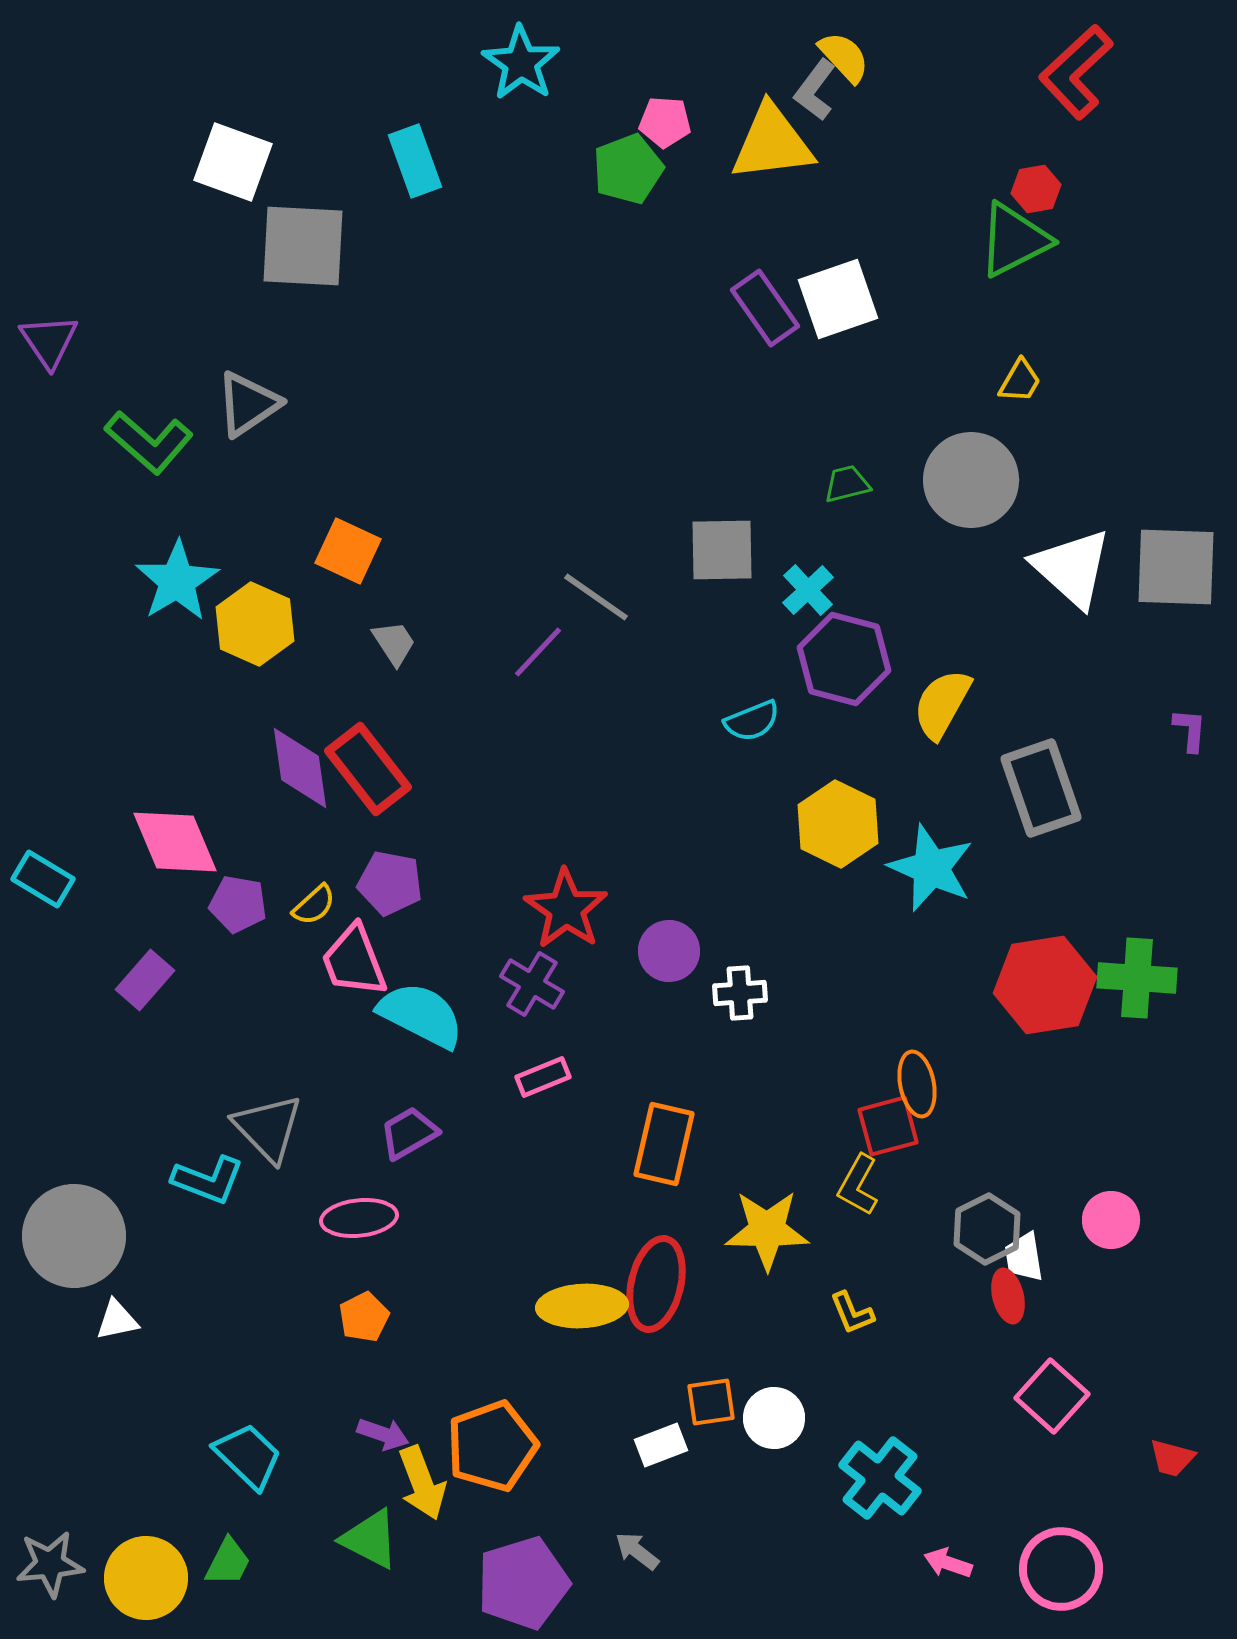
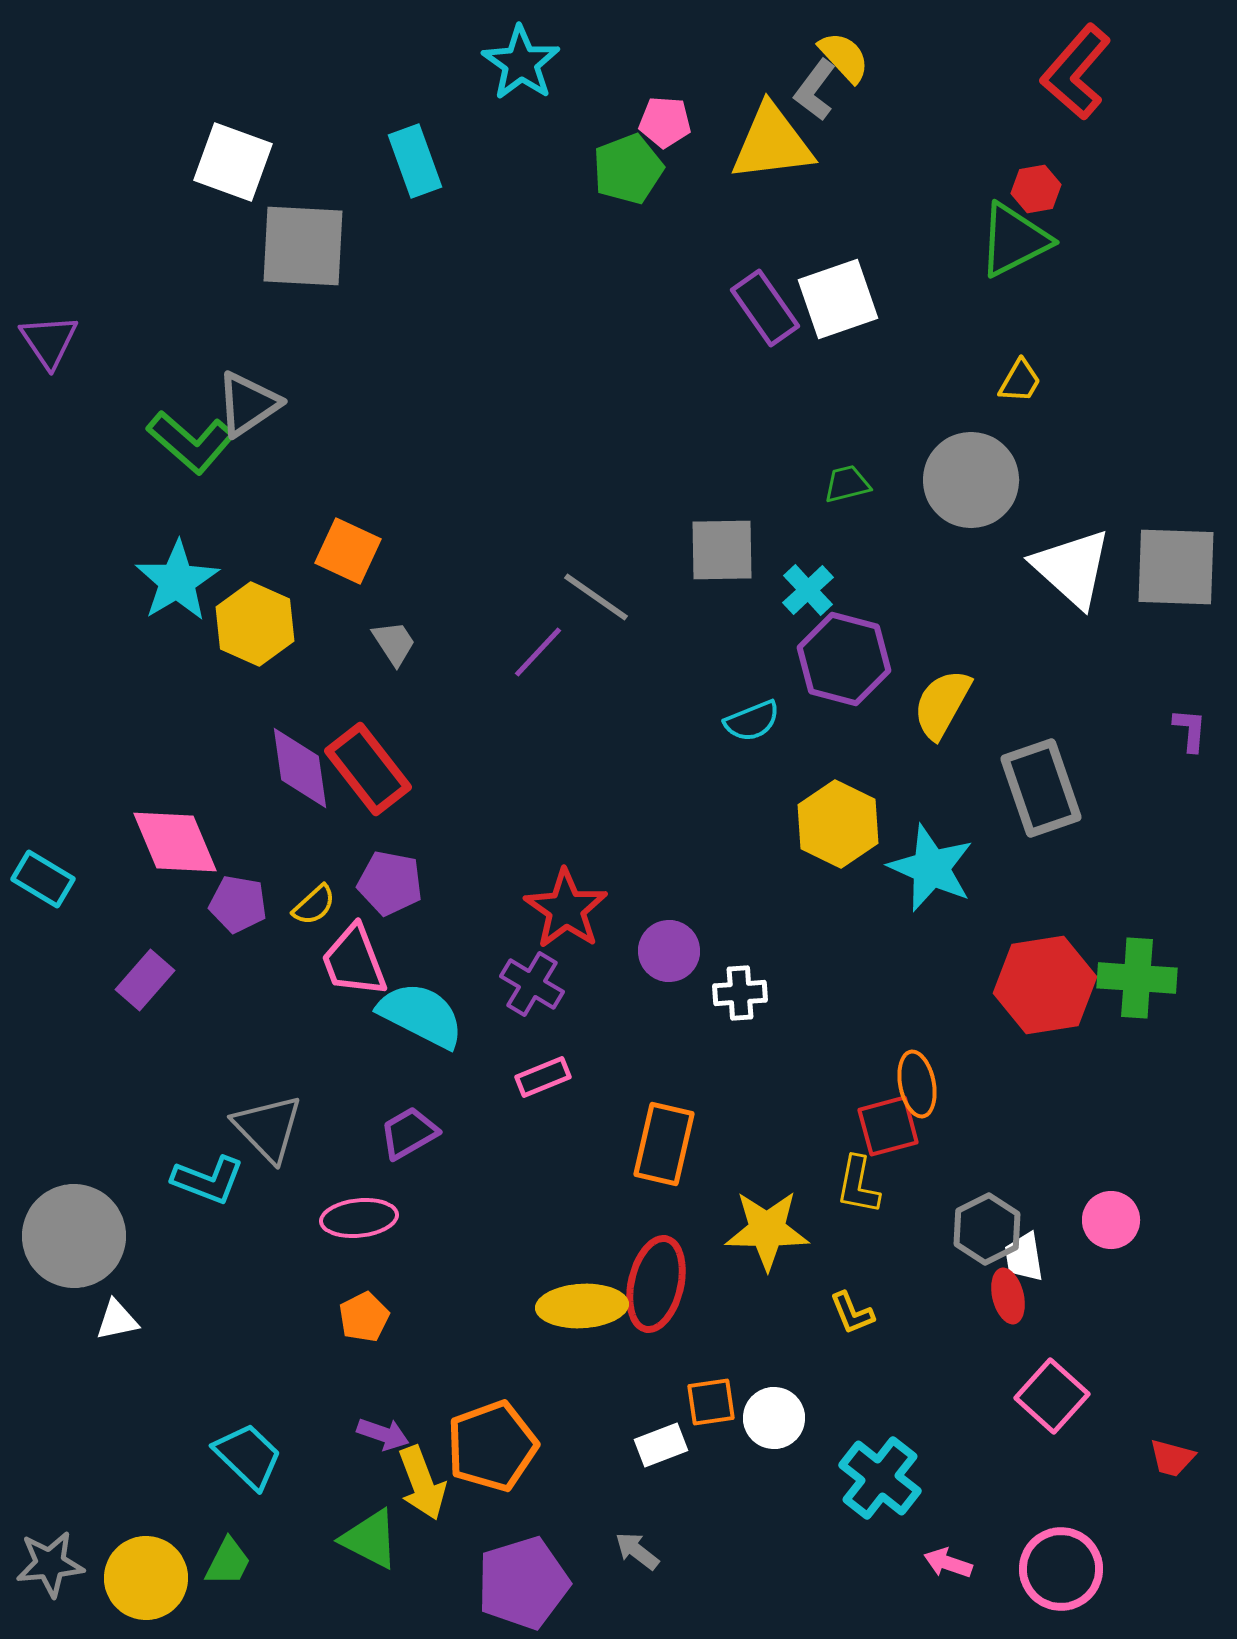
red L-shape at (1076, 72): rotated 6 degrees counterclockwise
green L-shape at (149, 442): moved 42 px right
yellow L-shape at (858, 1185): rotated 18 degrees counterclockwise
